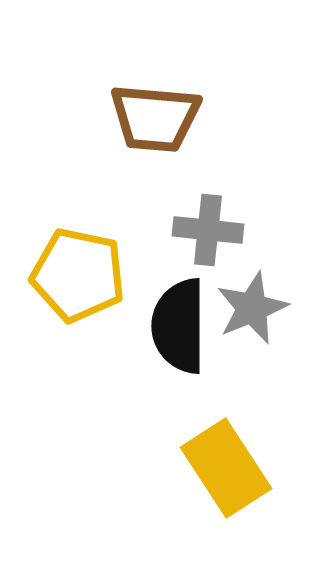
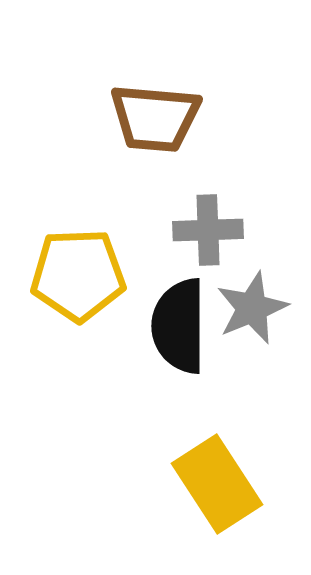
gray cross: rotated 8 degrees counterclockwise
yellow pentagon: rotated 14 degrees counterclockwise
yellow rectangle: moved 9 px left, 16 px down
